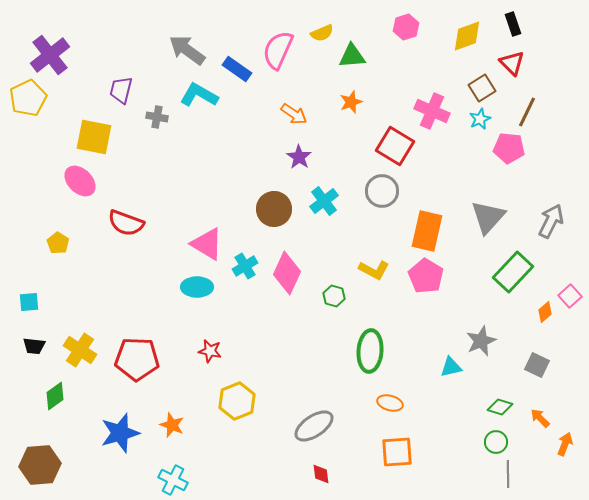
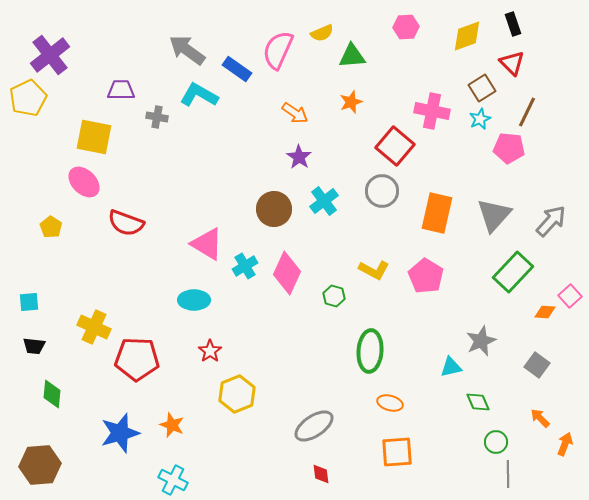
pink hexagon at (406, 27): rotated 15 degrees clockwise
purple trapezoid at (121, 90): rotated 76 degrees clockwise
pink cross at (432, 111): rotated 12 degrees counterclockwise
orange arrow at (294, 114): moved 1 px right, 1 px up
red square at (395, 146): rotated 9 degrees clockwise
pink ellipse at (80, 181): moved 4 px right, 1 px down
gray triangle at (488, 217): moved 6 px right, 2 px up
gray arrow at (551, 221): rotated 16 degrees clockwise
orange rectangle at (427, 231): moved 10 px right, 18 px up
yellow pentagon at (58, 243): moved 7 px left, 16 px up
cyan ellipse at (197, 287): moved 3 px left, 13 px down
orange diamond at (545, 312): rotated 45 degrees clockwise
yellow cross at (80, 350): moved 14 px right, 23 px up; rotated 8 degrees counterclockwise
red star at (210, 351): rotated 25 degrees clockwise
gray square at (537, 365): rotated 10 degrees clockwise
green diamond at (55, 396): moved 3 px left, 2 px up; rotated 48 degrees counterclockwise
yellow hexagon at (237, 401): moved 7 px up
green diamond at (500, 407): moved 22 px left, 5 px up; rotated 50 degrees clockwise
